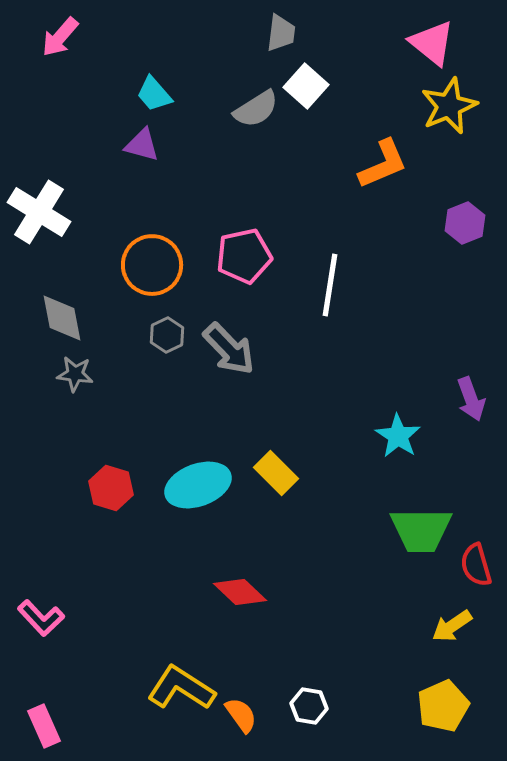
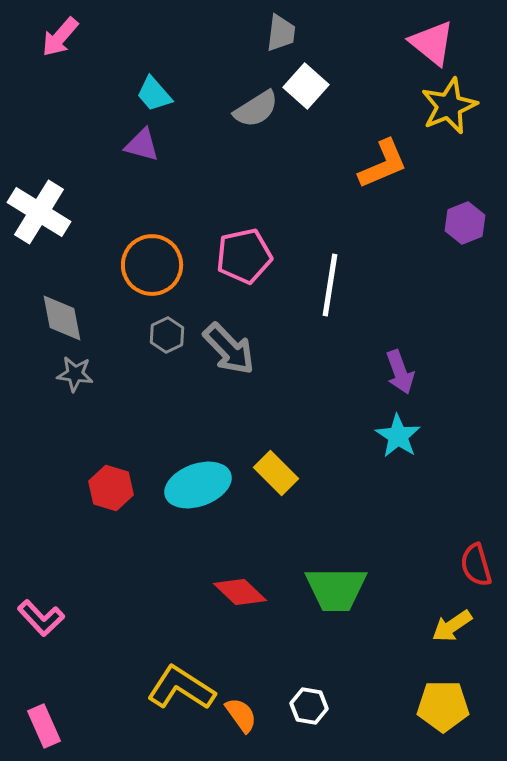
purple arrow: moved 71 px left, 27 px up
green trapezoid: moved 85 px left, 59 px down
yellow pentagon: rotated 24 degrees clockwise
